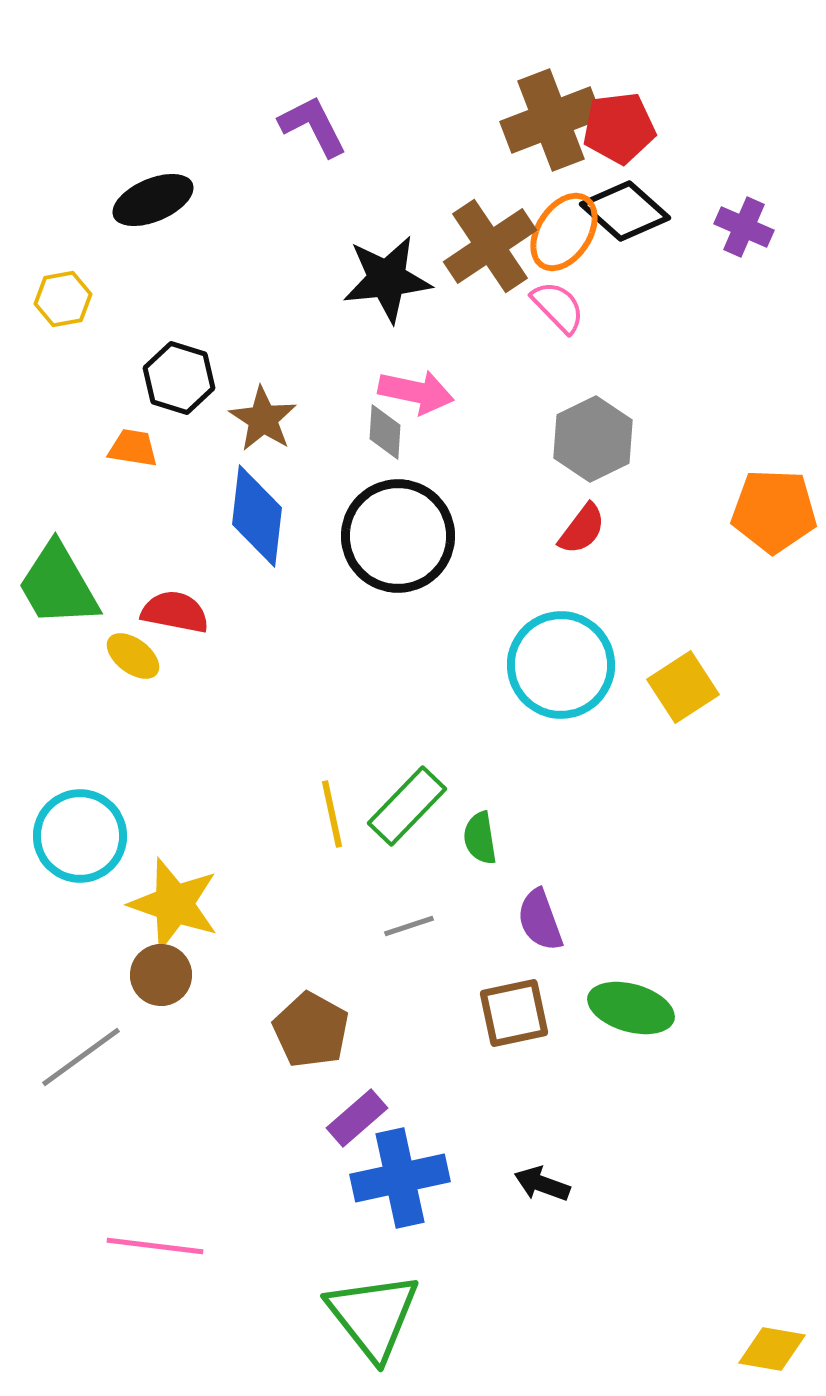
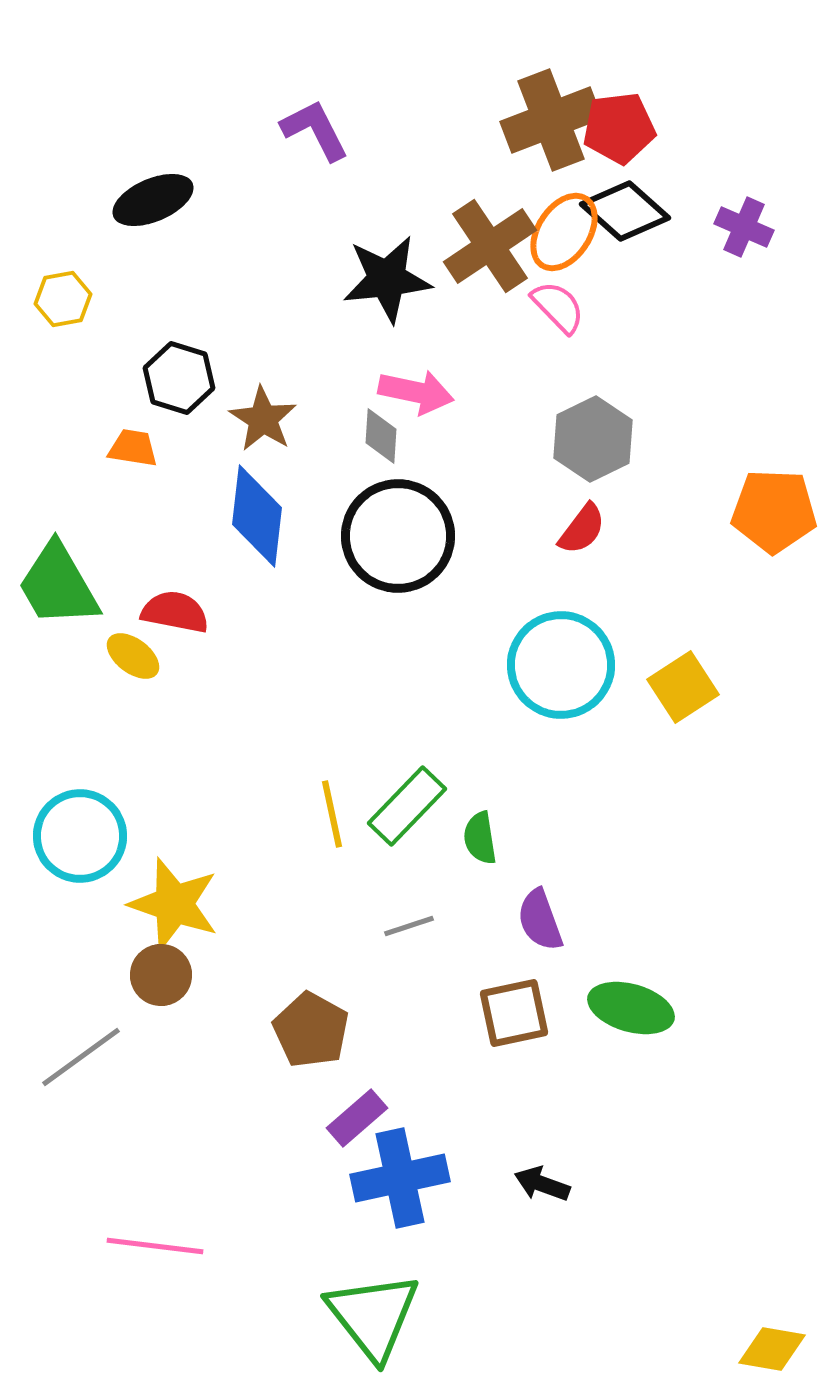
purple L-shape at (313, 126): moved 2 px right, 4 px down
gray diamond at (385, 432): moved 4 px left, 4 px down
